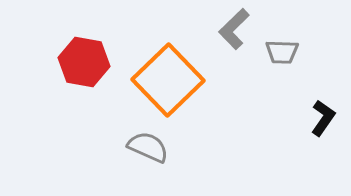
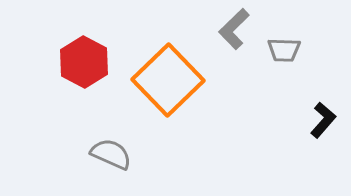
gray trapezoid: moved 2 px right, 2 px up
red hexagon: rotated 18 degrees clockwise
black L-shape: moved 2 px down; rotated 6 degrees clockwise
gray semicircle: moved 37 px left, 7 px down
